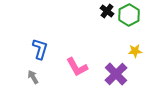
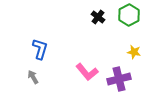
black cross: moved 9 px left, 6 px down
yellow star: moved 1 px left, 1 px down; rotated 16 degrees clockwise
pink L-shape: moved 10 px right, 5 px down; rotated 10 degrees counterclockwise
purple cross: moved 3 px right, 5 px down; rotated 30 degrees clockwise
